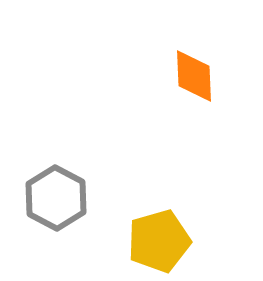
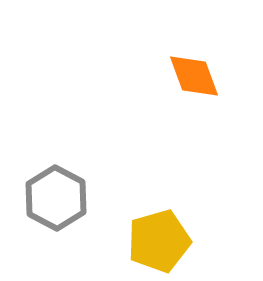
orange diamond: rotated 18 degrees counterclockwise
